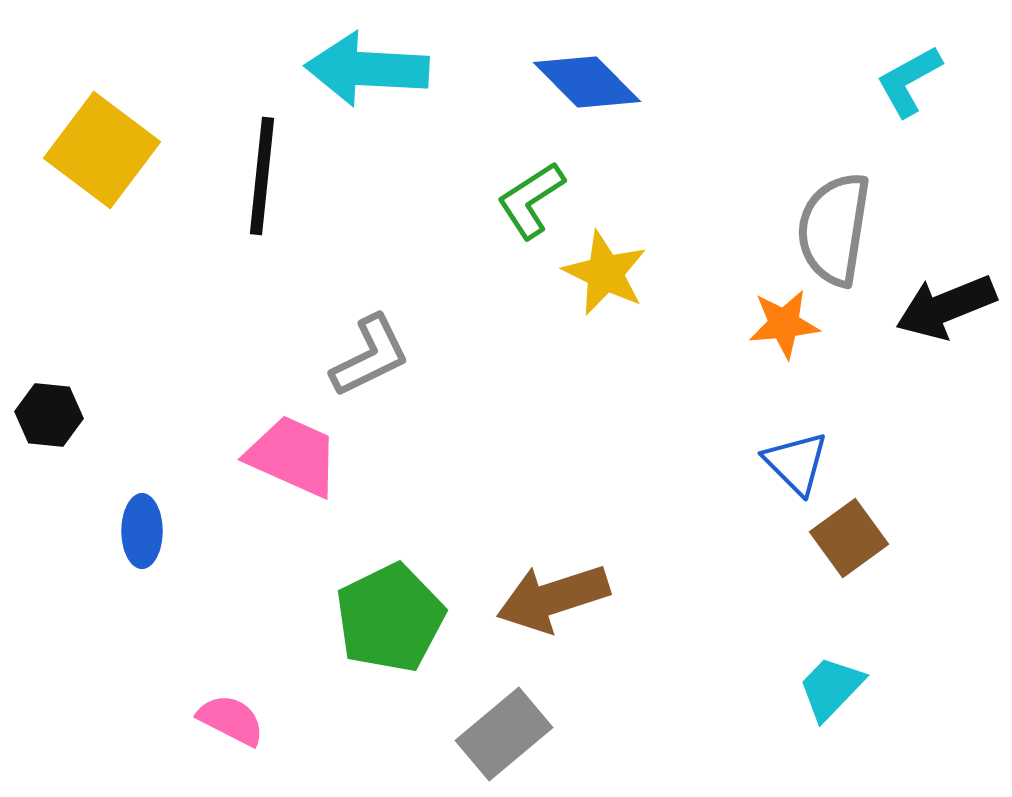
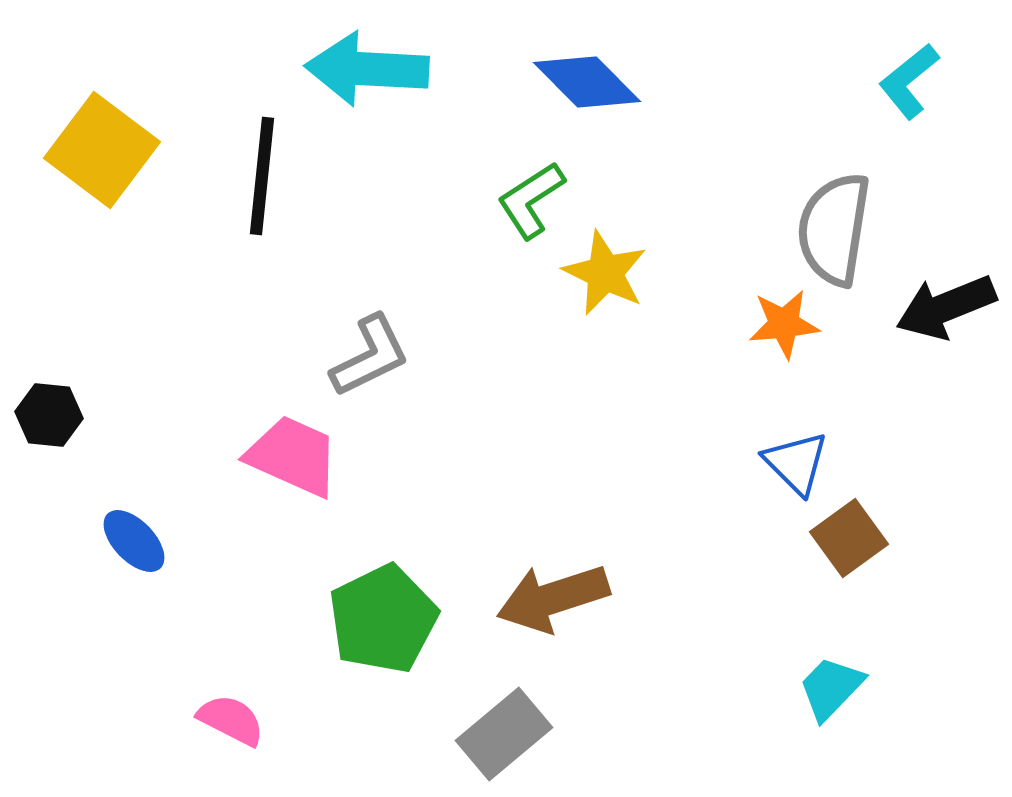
cyan L-shape: rotated 10 degrees counterclockwise
blue ellipse: moved 8 px left, 10 px down; rotated 44 degrees counterclockwise
green pentagon: moved 7 px left, 1 px down
